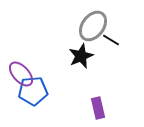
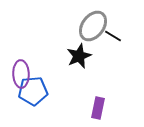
black line: moved 2 px right, 4 px up
black star: moved 2 px left
purple ellipse: rotated 40 degrees clockwise
purple rectangle: rotated 25 degrees clockwise
